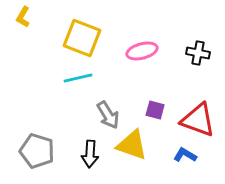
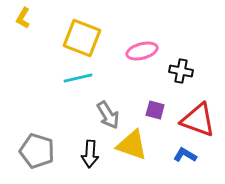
yellow L-shape: moved 1 px down
black cross: moved 17 px left, 18 px down
